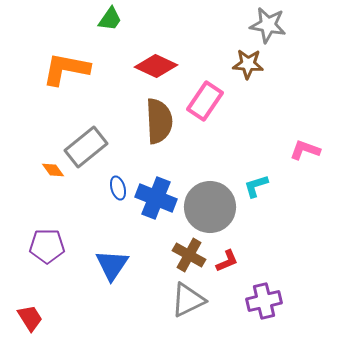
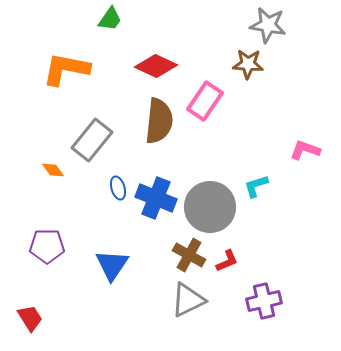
brown semicircle: rotated 9 degrees clockwise
gray rectangle: moved 6 px right, 7 px up; rotated 12 degrees counterclockwise
